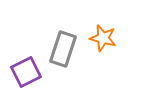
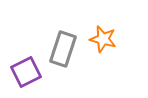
orange star: moved 1 px down
